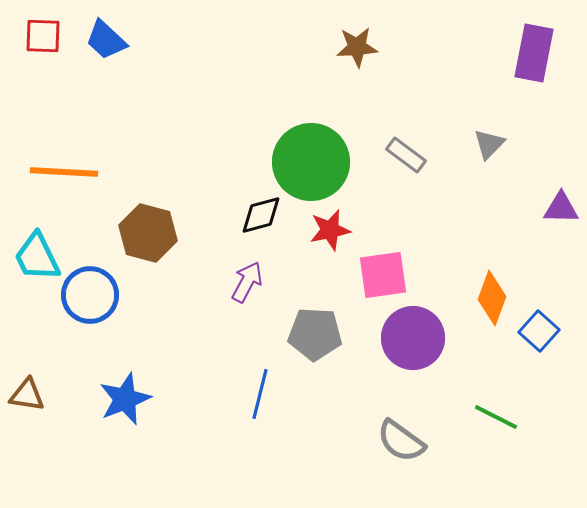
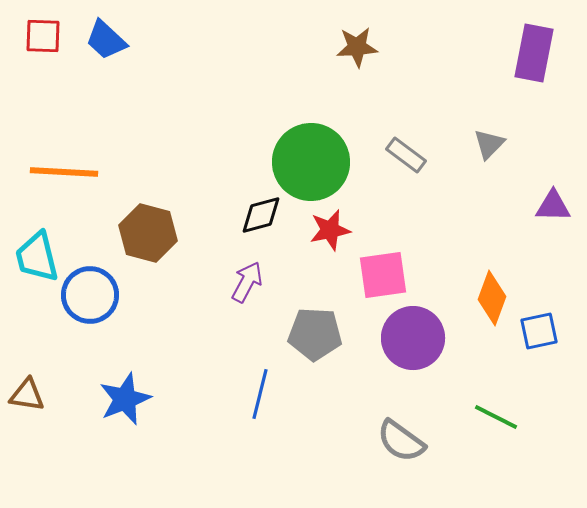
purple triangle: moved 8 px left, 2 px up
cyan trapezoid: rotated 12 degrees clockwise
blue square: rotated 36 degrees clockwise
